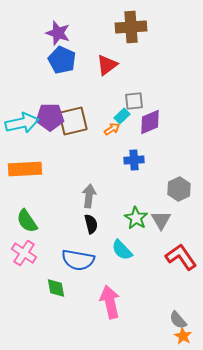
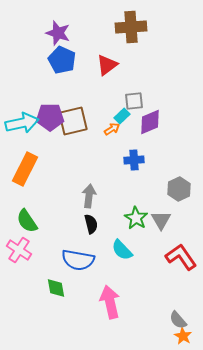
orange rectangle: rotated 60 degrees counterclockwise
pink cross: moved 5 px left, 3 px up
